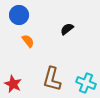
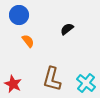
cyan cross: rotated 18 degrees clockwise
